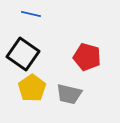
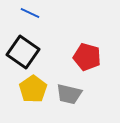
blue line: moved 1 px left, 1 px up; rotated 12 degrees clockwise
black square: moved 2 px up
yellow pentagon: moved 1 px right, 1 px down
